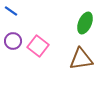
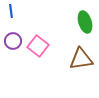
blue line: rotated 48 degrees clockwise
green ellipse: moved 1 px up; rotated 40 degrees counterclockwise
